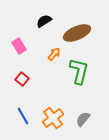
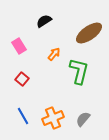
brown ellipse: moved 12 px right; rotated 12 degrees counterclockwise
orange cross: rotated 15 degrees clockwise
